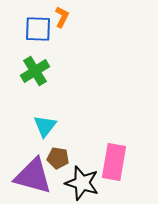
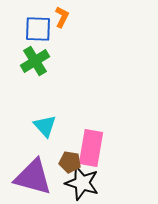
green cross: moved 10 px up
cyan triangle: rotated 20 degrees counterclockwise
brown pentagon: moved 12 px right, 4 px down
pink rectangle: moved 23 px left, 14 px up
purple triangle: moved 1 px down
